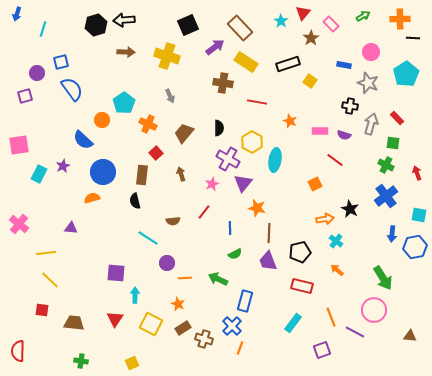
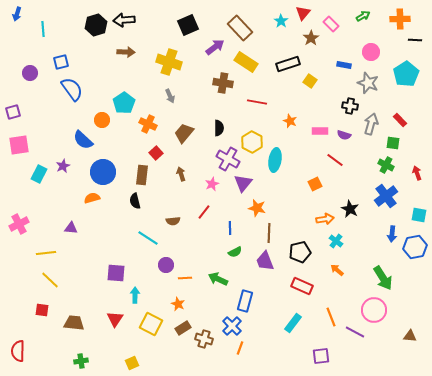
cyan line at (43, 29): rotated 21 degrees counterclockwise
black line at (413, 38): moved 2 px right, 2 px down
yellow cross at (167, 56): moved 2 px right, 6 px down
purple circle at (37, 73): moved 7 px left
purple square at (25, 96): moved 12 px left, 16 px down
red rectangle at (397, 118): moved 3 px right, 2 px down
pink cross at (19, 224): rotated 24 degrees clockwise
green semicircle at (235, 254): moved 2 px up
purple trapezoid at (268, 261): moved 3 px left
purple circle at (167, 263): moved 1 px left, 2 px down
red rectangle at (302, 286): rotated 10 degrees clockwise
purple square at (322, 350): moved 1 px left, 6 px down; rotated 12 degrees clockwise
green cross at (81, 361): rotated 16 degrees counterclockwise
